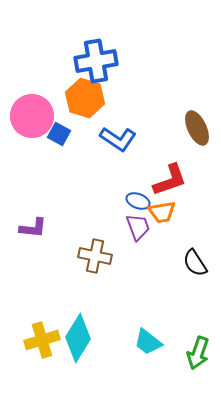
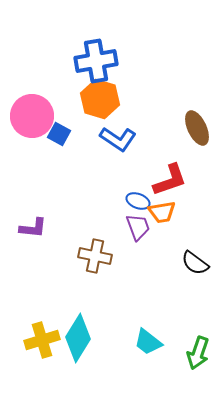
orange hexagon: moved 15 px right, 1 px down
black semicircle: rotated 20 degrees counterclockwise
